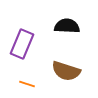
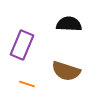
black semicircle: moved 2 px right, 2 px up
purple rectangle: moved 1 px down
